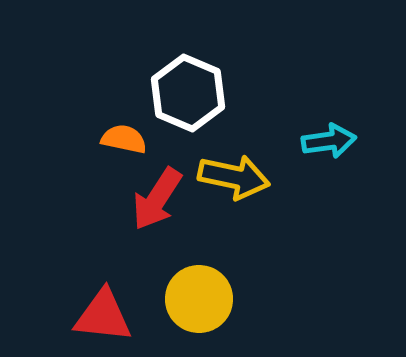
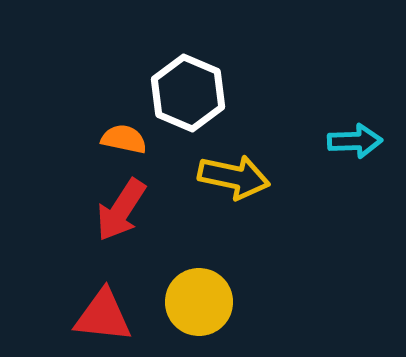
cyan arrow: moved 26 px right; rotated 6 degrees clockwise
red arrow: moved 36 px left, 11 px down
yellow circle: moved 3 px down
